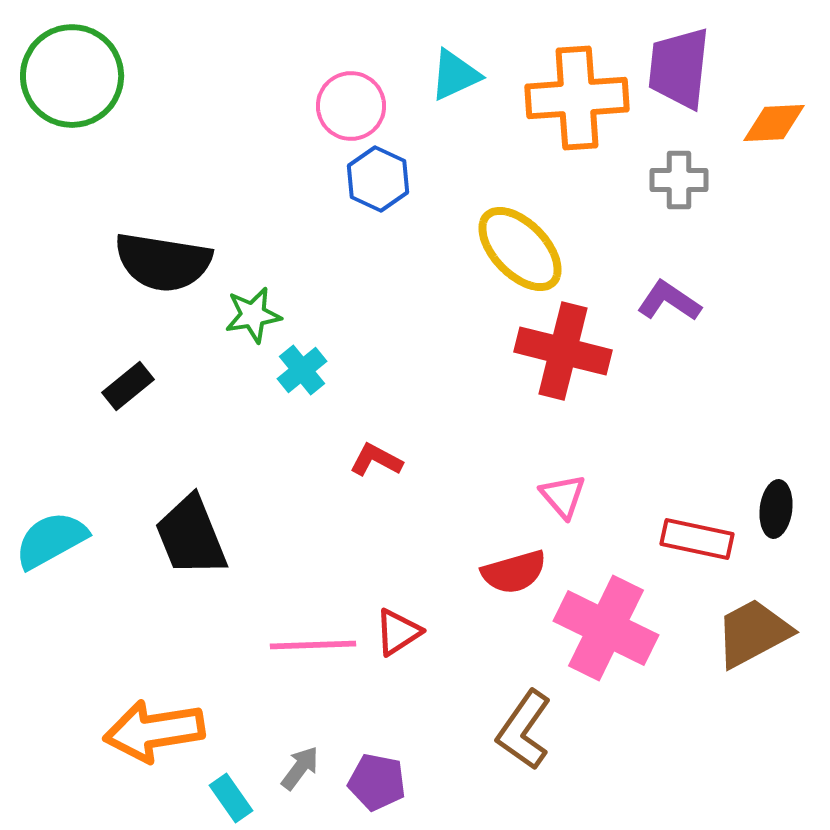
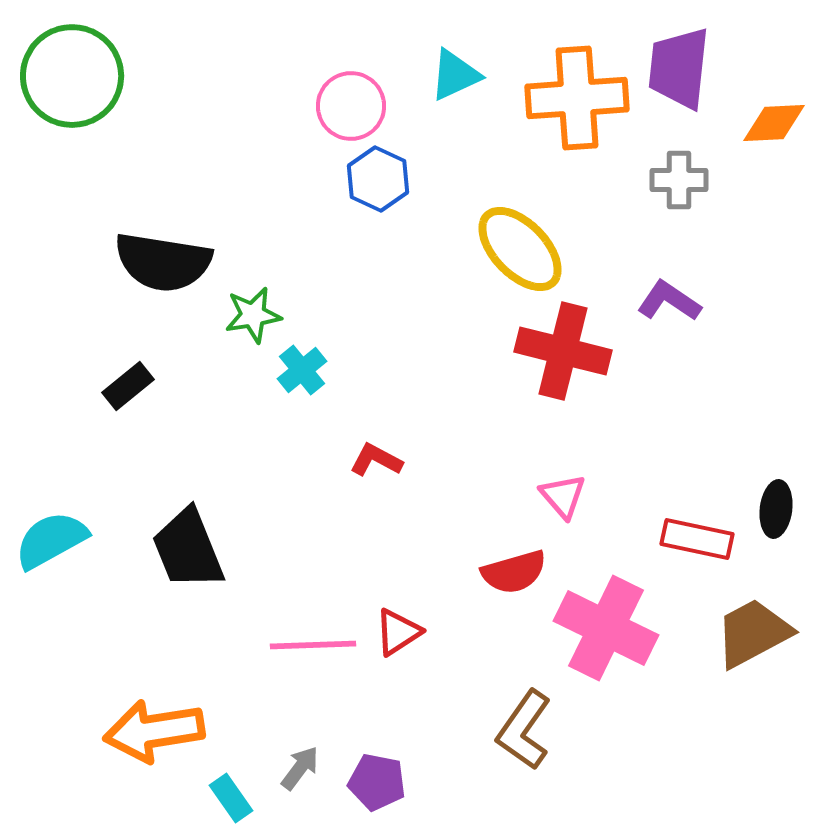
black trapezoid: moved 3 px left, 13 px down
